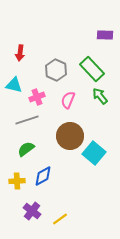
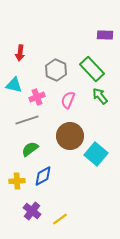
green semicircle: moved 4 px right
cyan square: moved 2 px right, 1 px down
